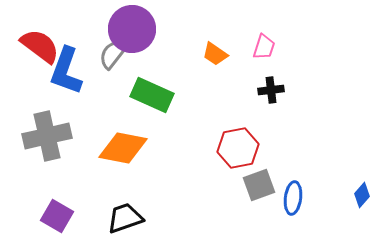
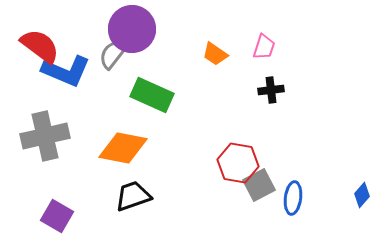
blue L-shape: rotated 87 degrees counterclockwise
gray cross: moved 2 px left
red hexagon: moved 15 px down; rotated 21 degrees clockwise
gray square: rotated 8 degrees counterclockwise
black trapezoid: moved 8 px right, 22 px up
